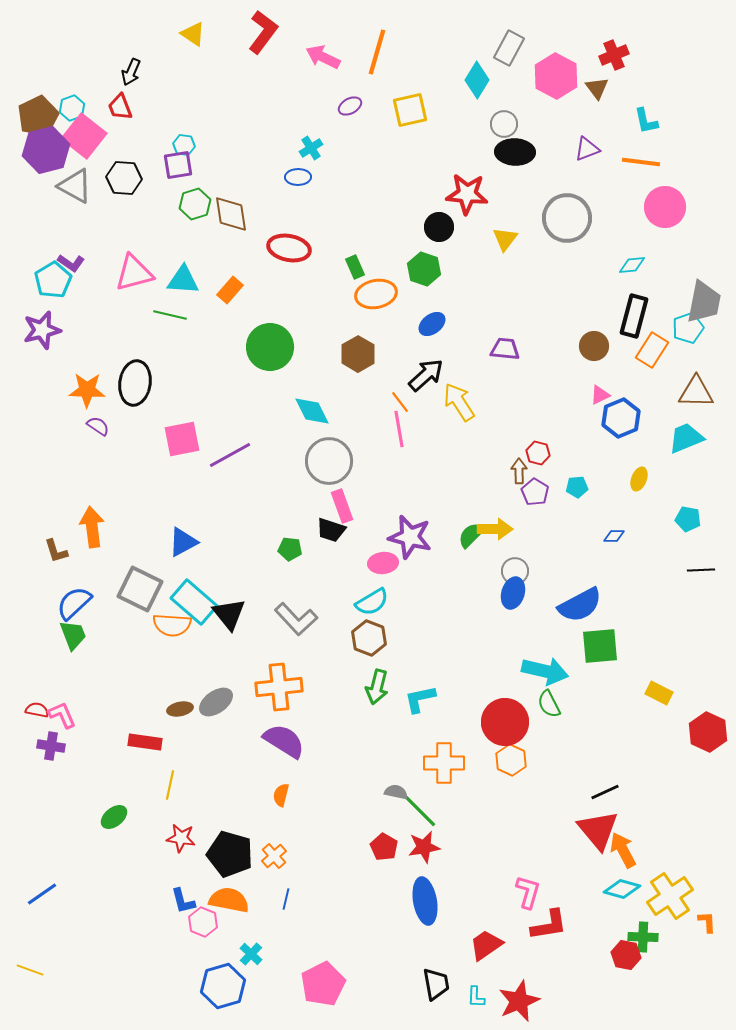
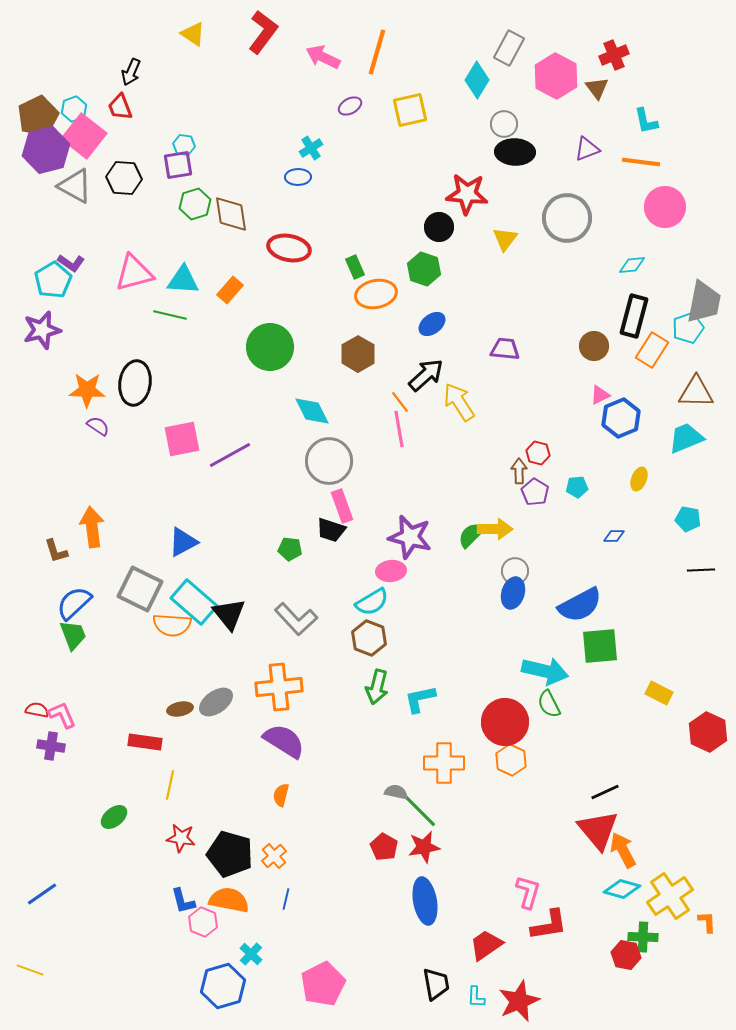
cyan hexagon at (72, 108): moved 2 px right, 1 px down
pink ellipse at (383, 563): moved 8 px right, 8 px down
